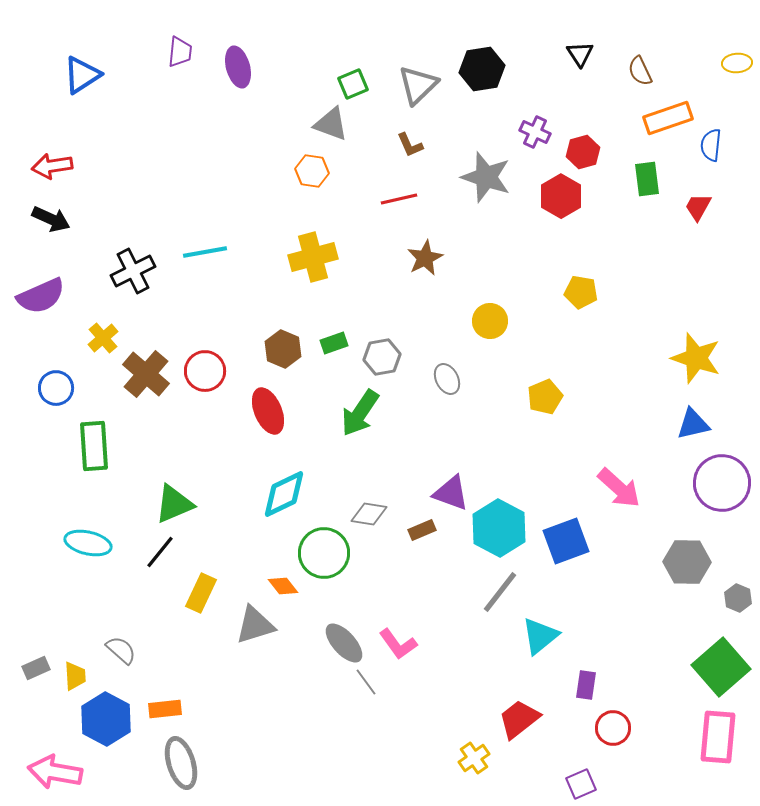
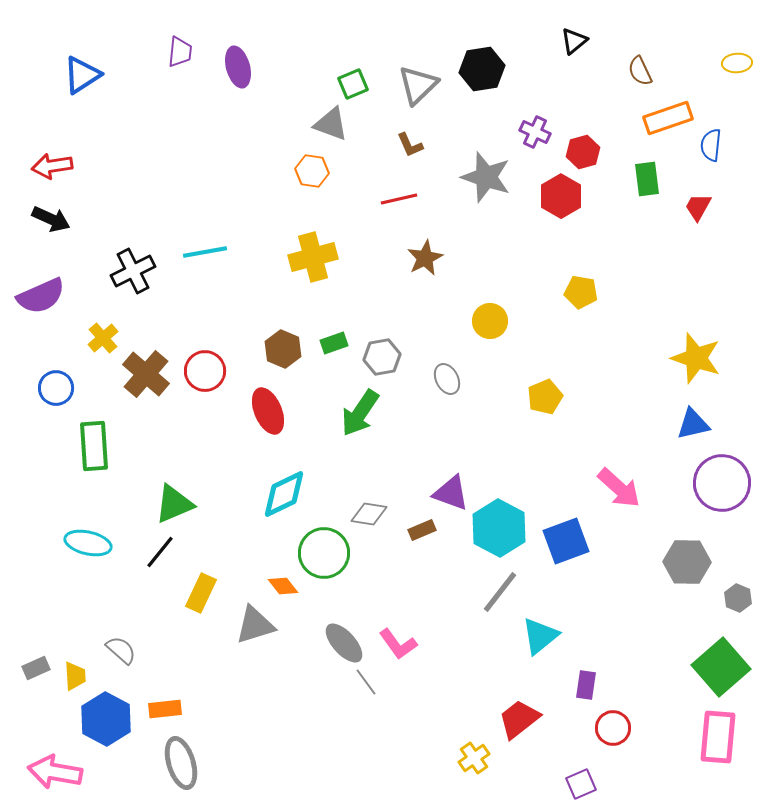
black triangle at (580, 54): moved 6 px left, 13 px up; rotated 24 degrees clockwise
